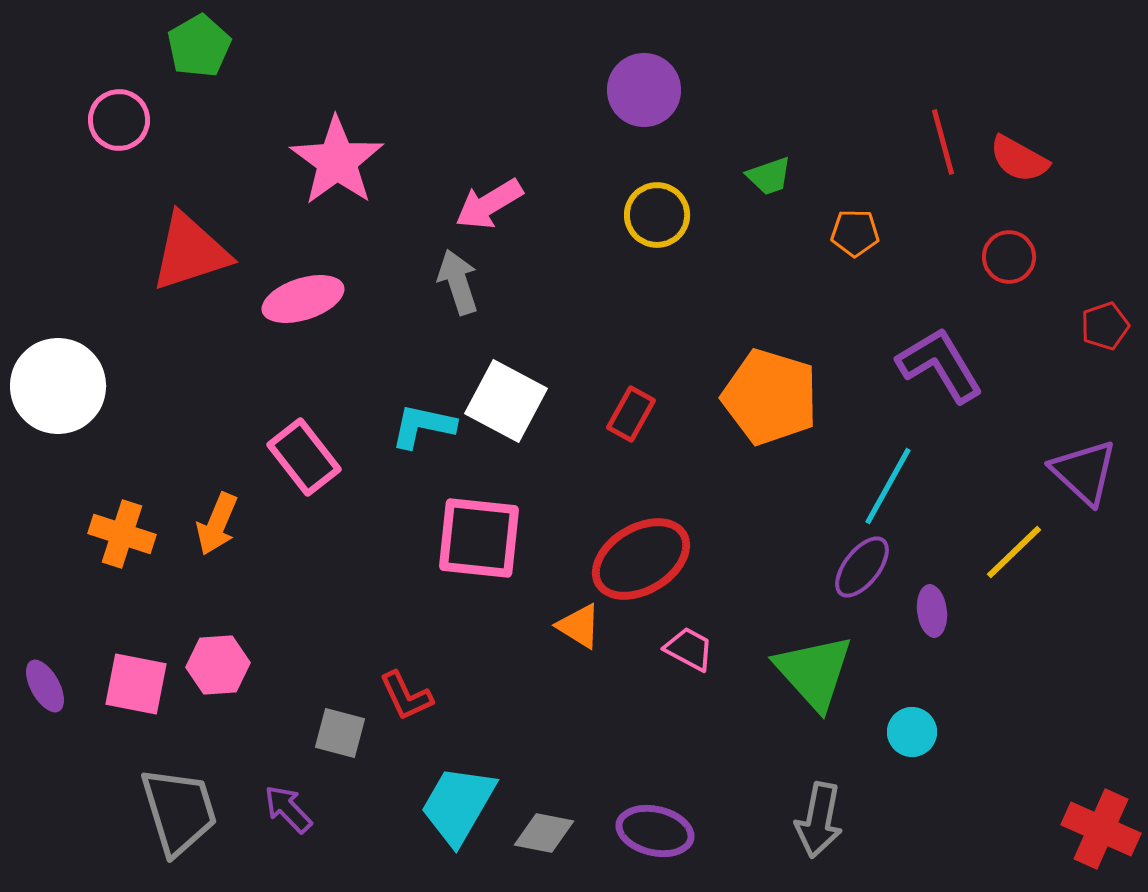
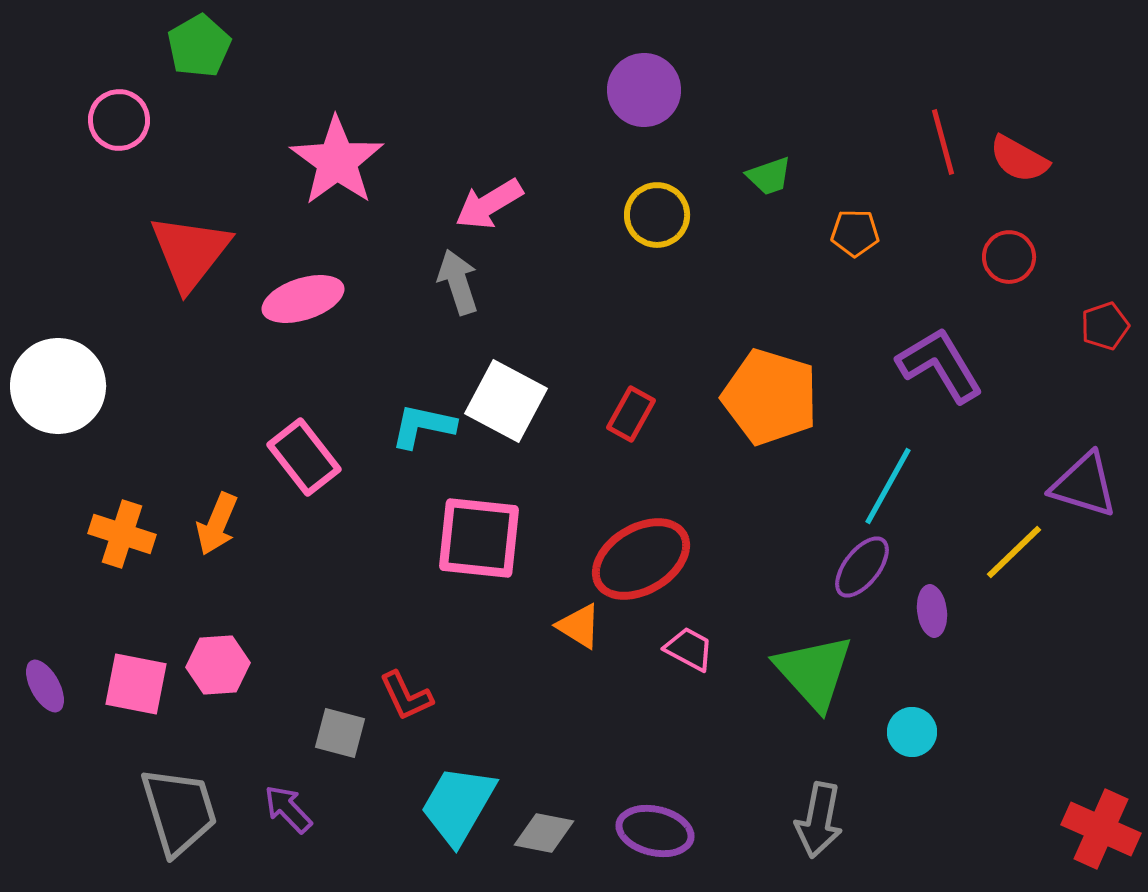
red triangle at (190, 252): rotated 34 degrees counterclockwise
purple triangle at (1084, 472): moved 13 px down; rotated 26 degrees counterclockwise
